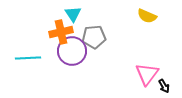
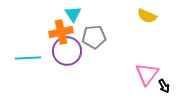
purple circle: moved 5 px left
